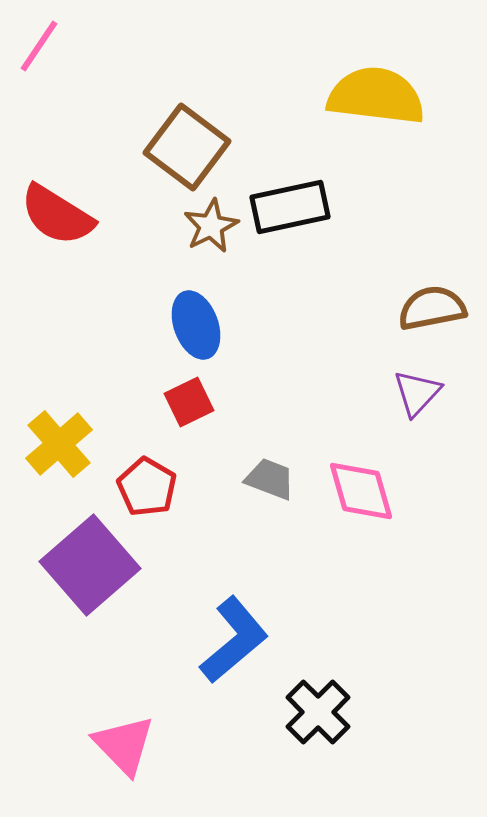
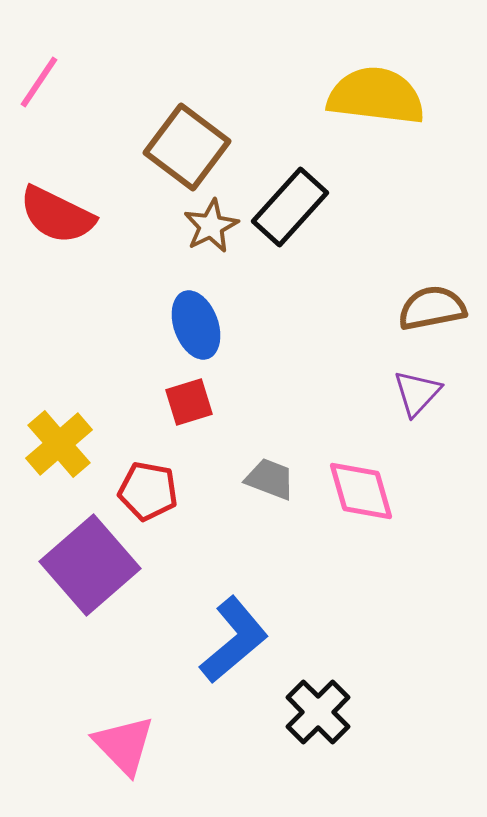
pink line: moved 36 px down
black rectangle: rotated 36 degrees counterclockwise
red semicircle: rotated 6 degrees counterclockwise
red square: rotated 9 degrees clockwise
red pentagon: moved 1 px right, 4 px down; rotated 20 degrees counterclockwise
